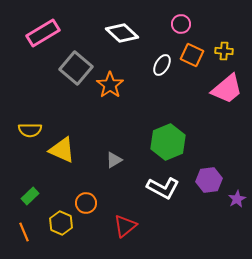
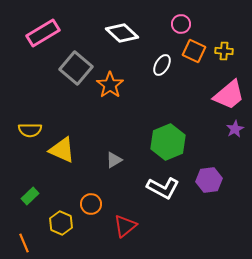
orange square: moved 2 px right, 4 px up
pink trapezoid: moved 2 px right, 6 px down
purple star: moved 2 px left, 70 px up
orange circle: moved 5 px right, 1 px down
orange line: moved 11 px down
